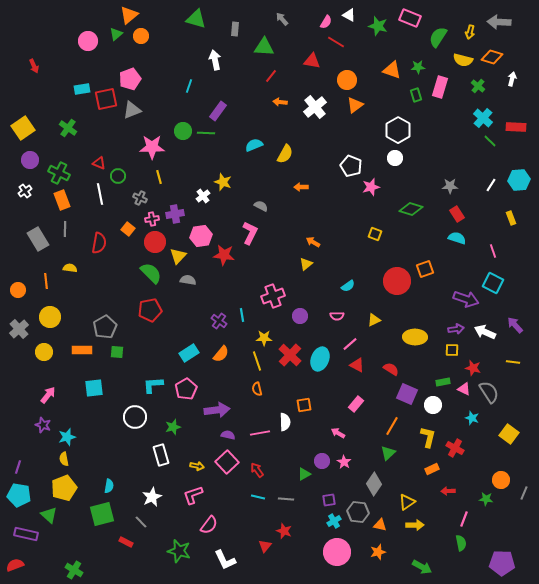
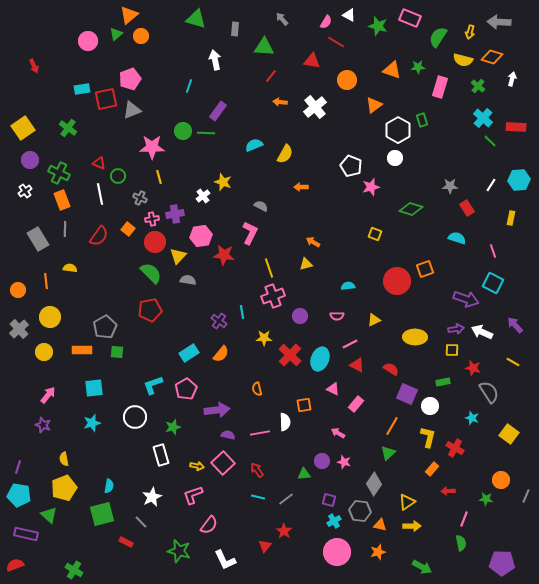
green rectangle at (416, 95): moved 6 px right, 25 px down
orange triangle at (355, 105): moved 19 px right
red rectangle at (457, 214): moved 10 px right, 6 px up
yellow rectangle at (511, 218): rotated 32 degrees clockwise
red semicircle at (99, 243): moved 7 px up; rotated 25 degrees clockwise
yellow triangle at (306, 264): rotated 24 degrees clockwise
cyan semicircle at (348, 286): rotated 152 degrees counterclockwise
cyan line at (242, 315): moved 3 px up
white arrow at (485, 332): moved 3 px left
pink line at (350, 344): rotated 14 degrees clockwise
yellow line at (257, 361): moved 12 px right, 93 px up
yellow line at (513, 362): rotated 24 degrees clockwise
cyan L-shape at (153, 385): rotated 15 degrees counterclockwise
pink triangle at (464, 389): moved 131 px left
white circle at (433, 405): moved 3 px left, 1 px down
cyan star at (67, 437): moved 25 px right, 14 px up
pink square at (227, 462): moved 4 px left, 1 px down
pink star at (344, 462): rotated 16 degrees counterclockwise
orange rectangle at (432, 469): rotated 24 degrees counterclockwise
green triangle at (304, 474): rotated 24 degrees clockwise
gray line at (524, 493): moved 2 px right, 3 px down
gray line at (286, 499): rotated 42 degrees counterclockwise
purple square at (329, 500): rotated 24 degrees clockwise
gray hexagon at (358, 512): moved 2 px right, 1 px up
yellow arrow at (415, 525): moved 3 px left, 1 px down
red star at (284, 531): rotated 14 degrees clockwise
